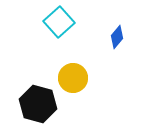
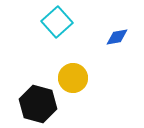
cyan square: moved 2 px left
blue diamond: rotated 40 degrees clockwise
